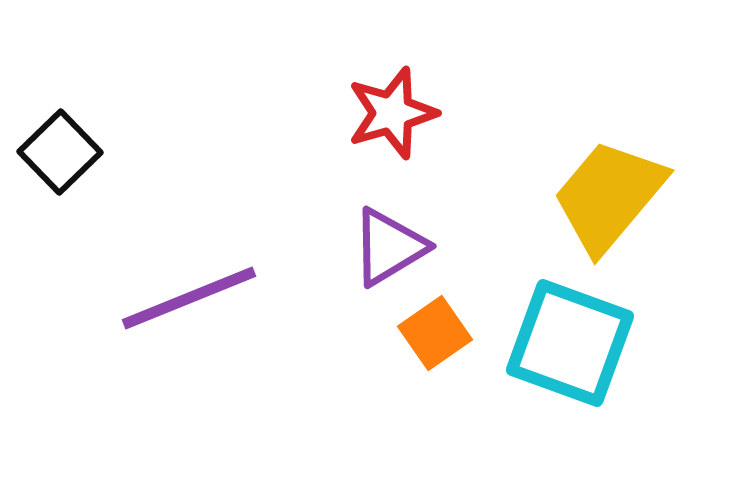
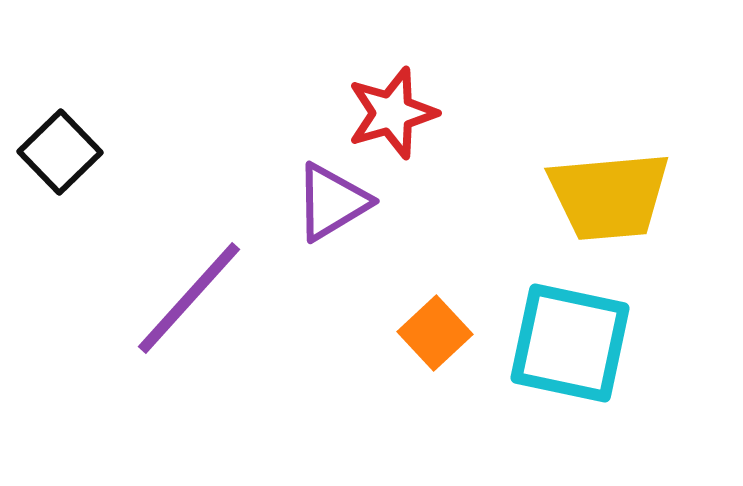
yellow trapezoid: rotated 135 degrees counterclockwise
purple triangle: moved 57 px left, 45 px up
purple line: rotated 26 degrees counterclockwise
orange square: rotated 8 degrees counterclockwise
cyan square: rotated 8 degrees counterclockwise
